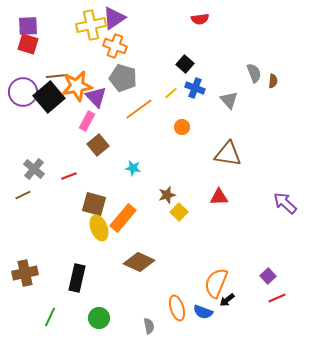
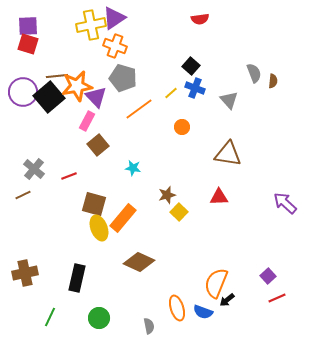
black square at (185, 64): moved 6 px right, 2 px down
